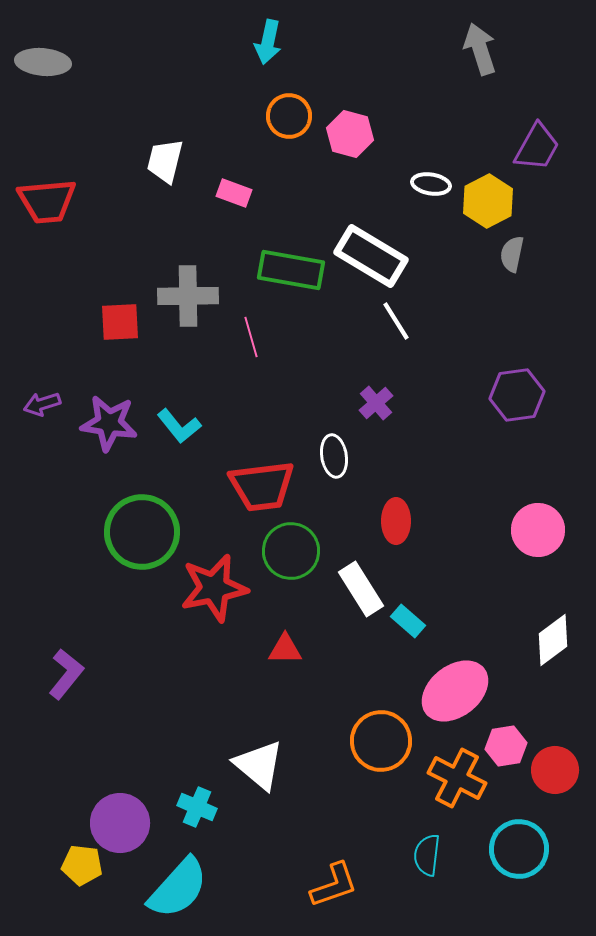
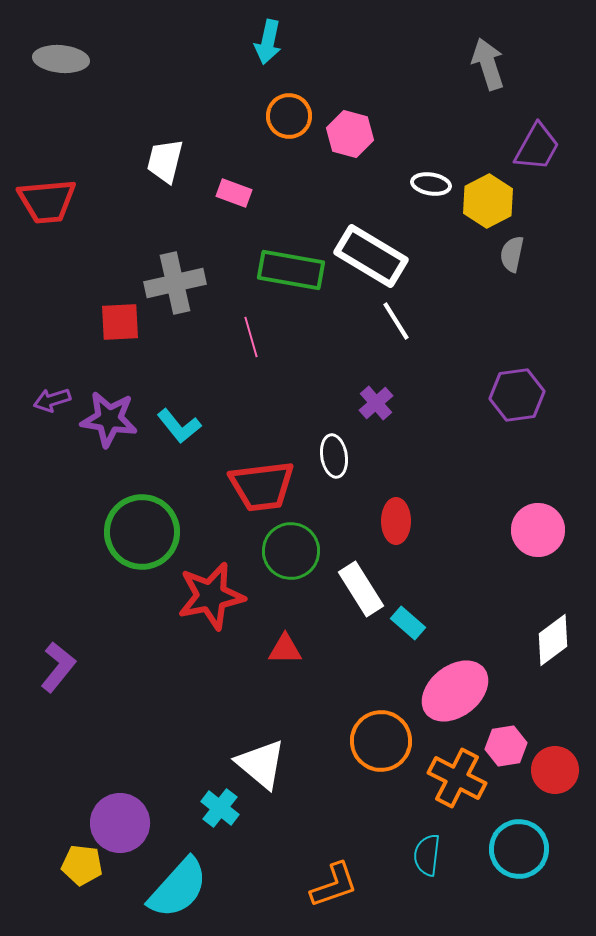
gray arrow at (480, 49): moved 8 px right, 15 px down
gray ellipse at (43, 62): moved 18 px right, 3 px up
gray cross at (188, 296): moved 13 px left, 13 px up; rotated 12 degrees counterclockwise
purple arrow at (42, 404): moved 10 px right, 4 px up
purple star at (109, 423): moved 4 px up
red star at (214, 588): moved 3 px left, 8 px down
cyan rectangle at (408, 621): moved 2 px down
purple L-shape at (66, 674): moved 8 px left, 7 px up
white triangle at (259, 765): moved 2 px right, 1 px up
cyan cross at (197, 807): moved 23 px right, 1 px down; rotated 15 degrees clockwise
